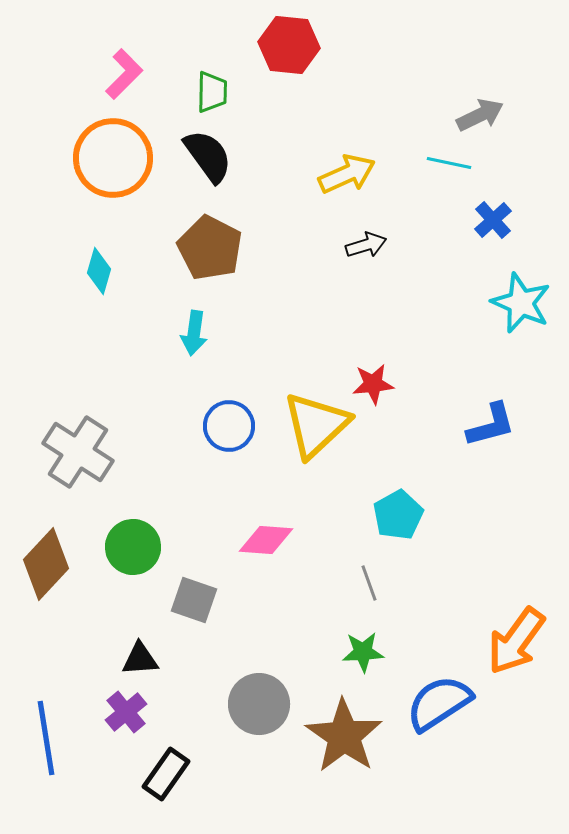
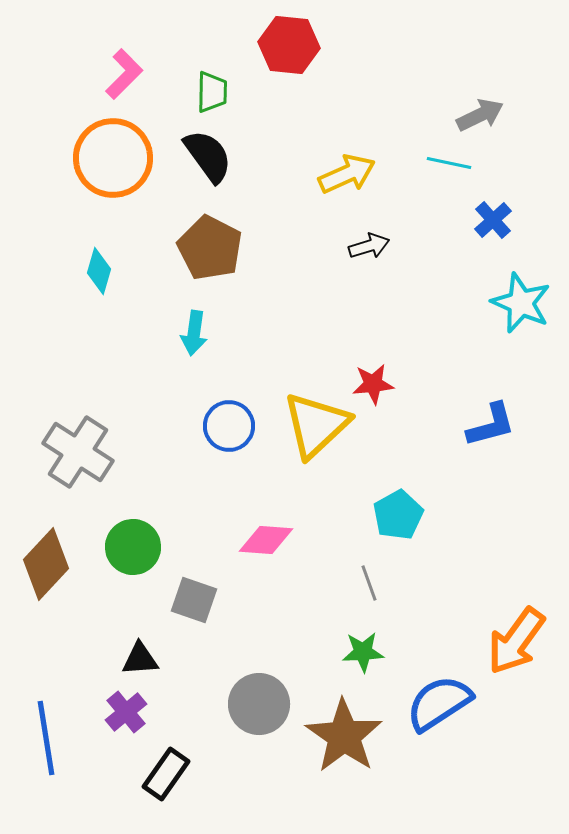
black arrow: moved 3 px right, 1 px down
